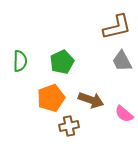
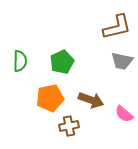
gray trapezoid: rotated 50 degrees counterclockwise
orange pentagon: moved 1 px left; rotated 8 degrees clockwise
